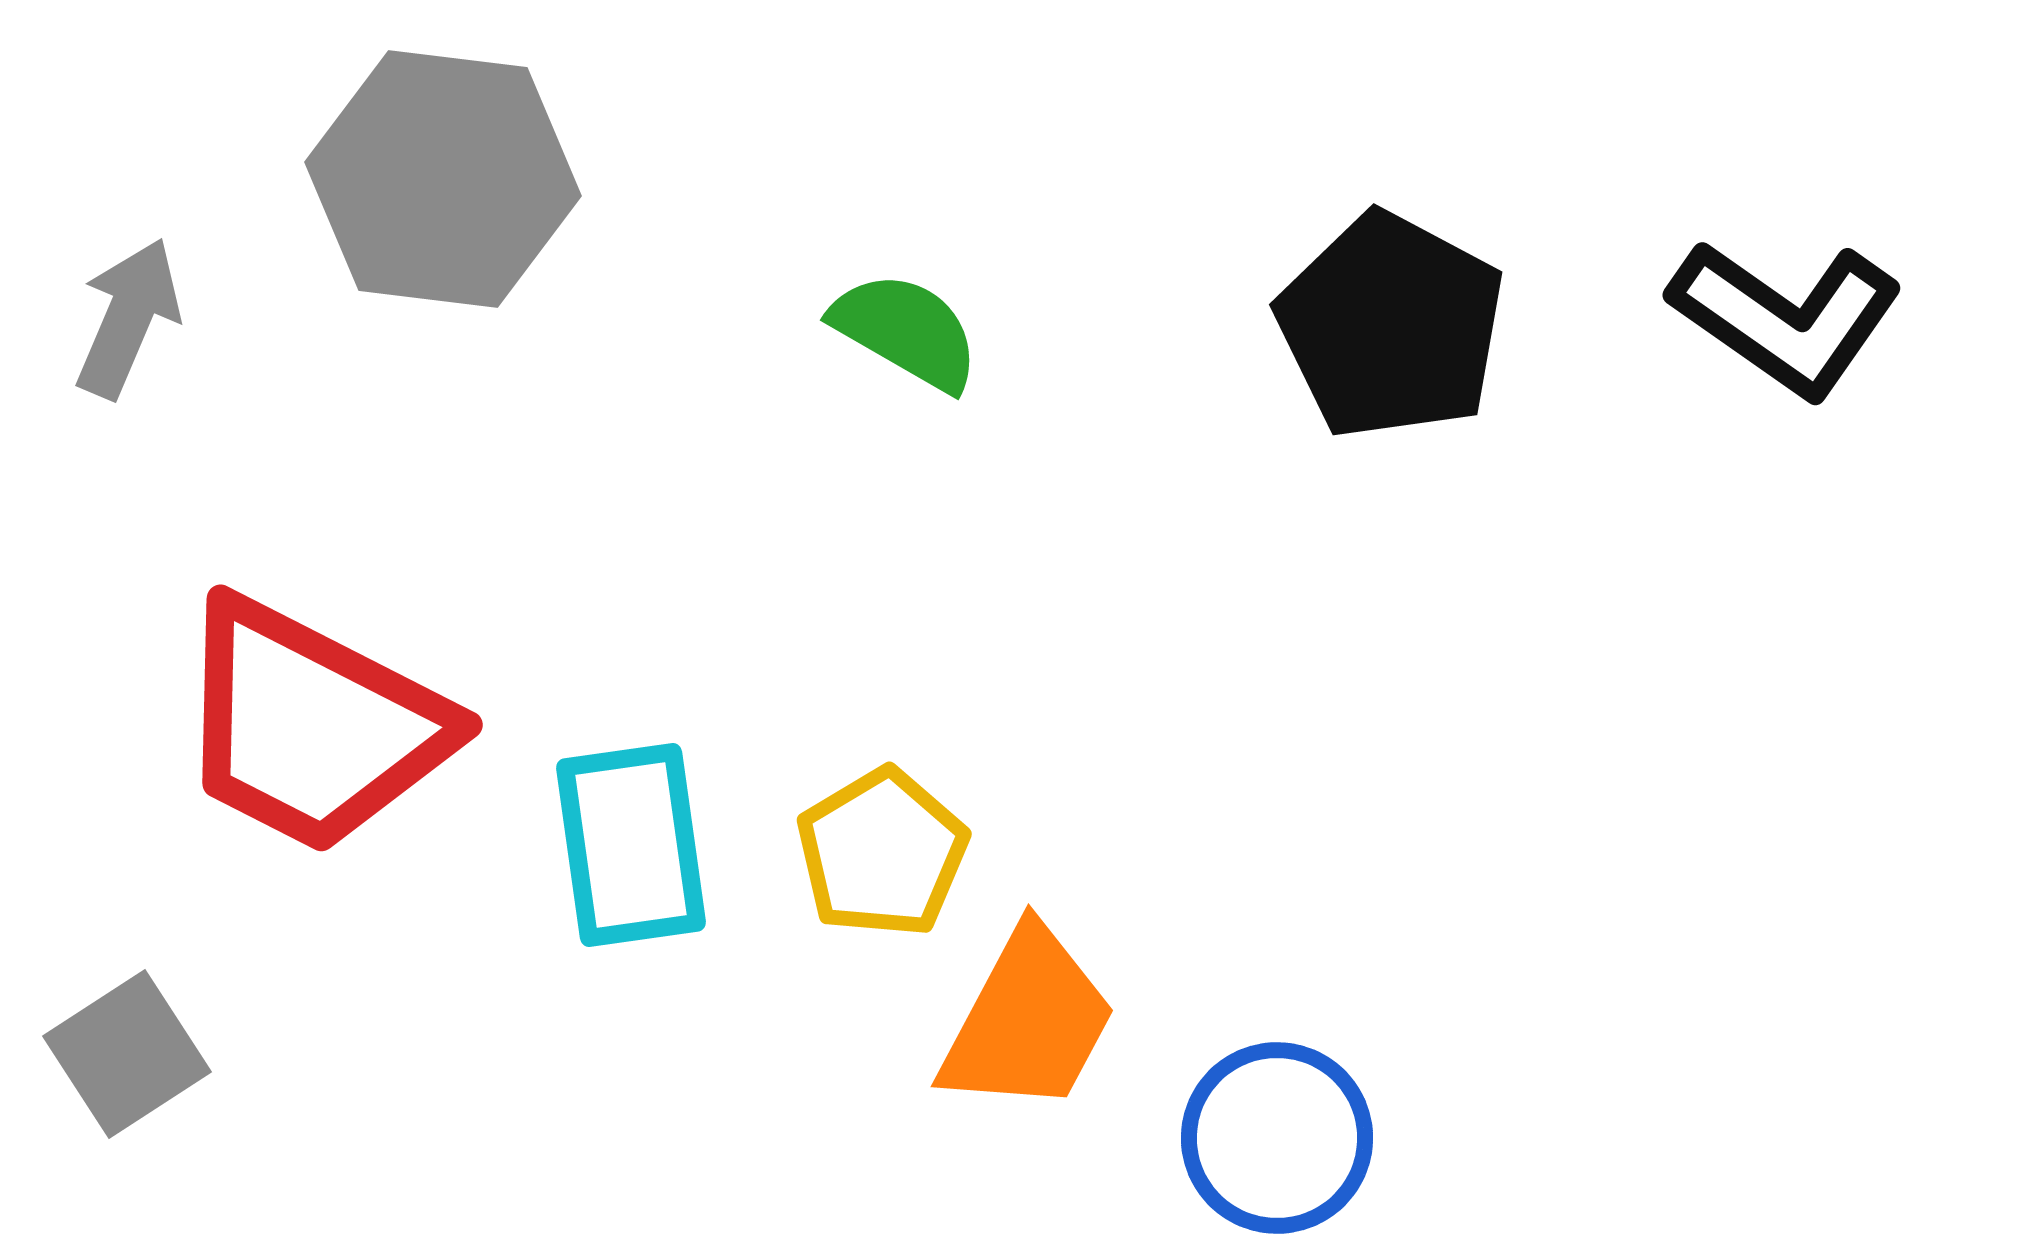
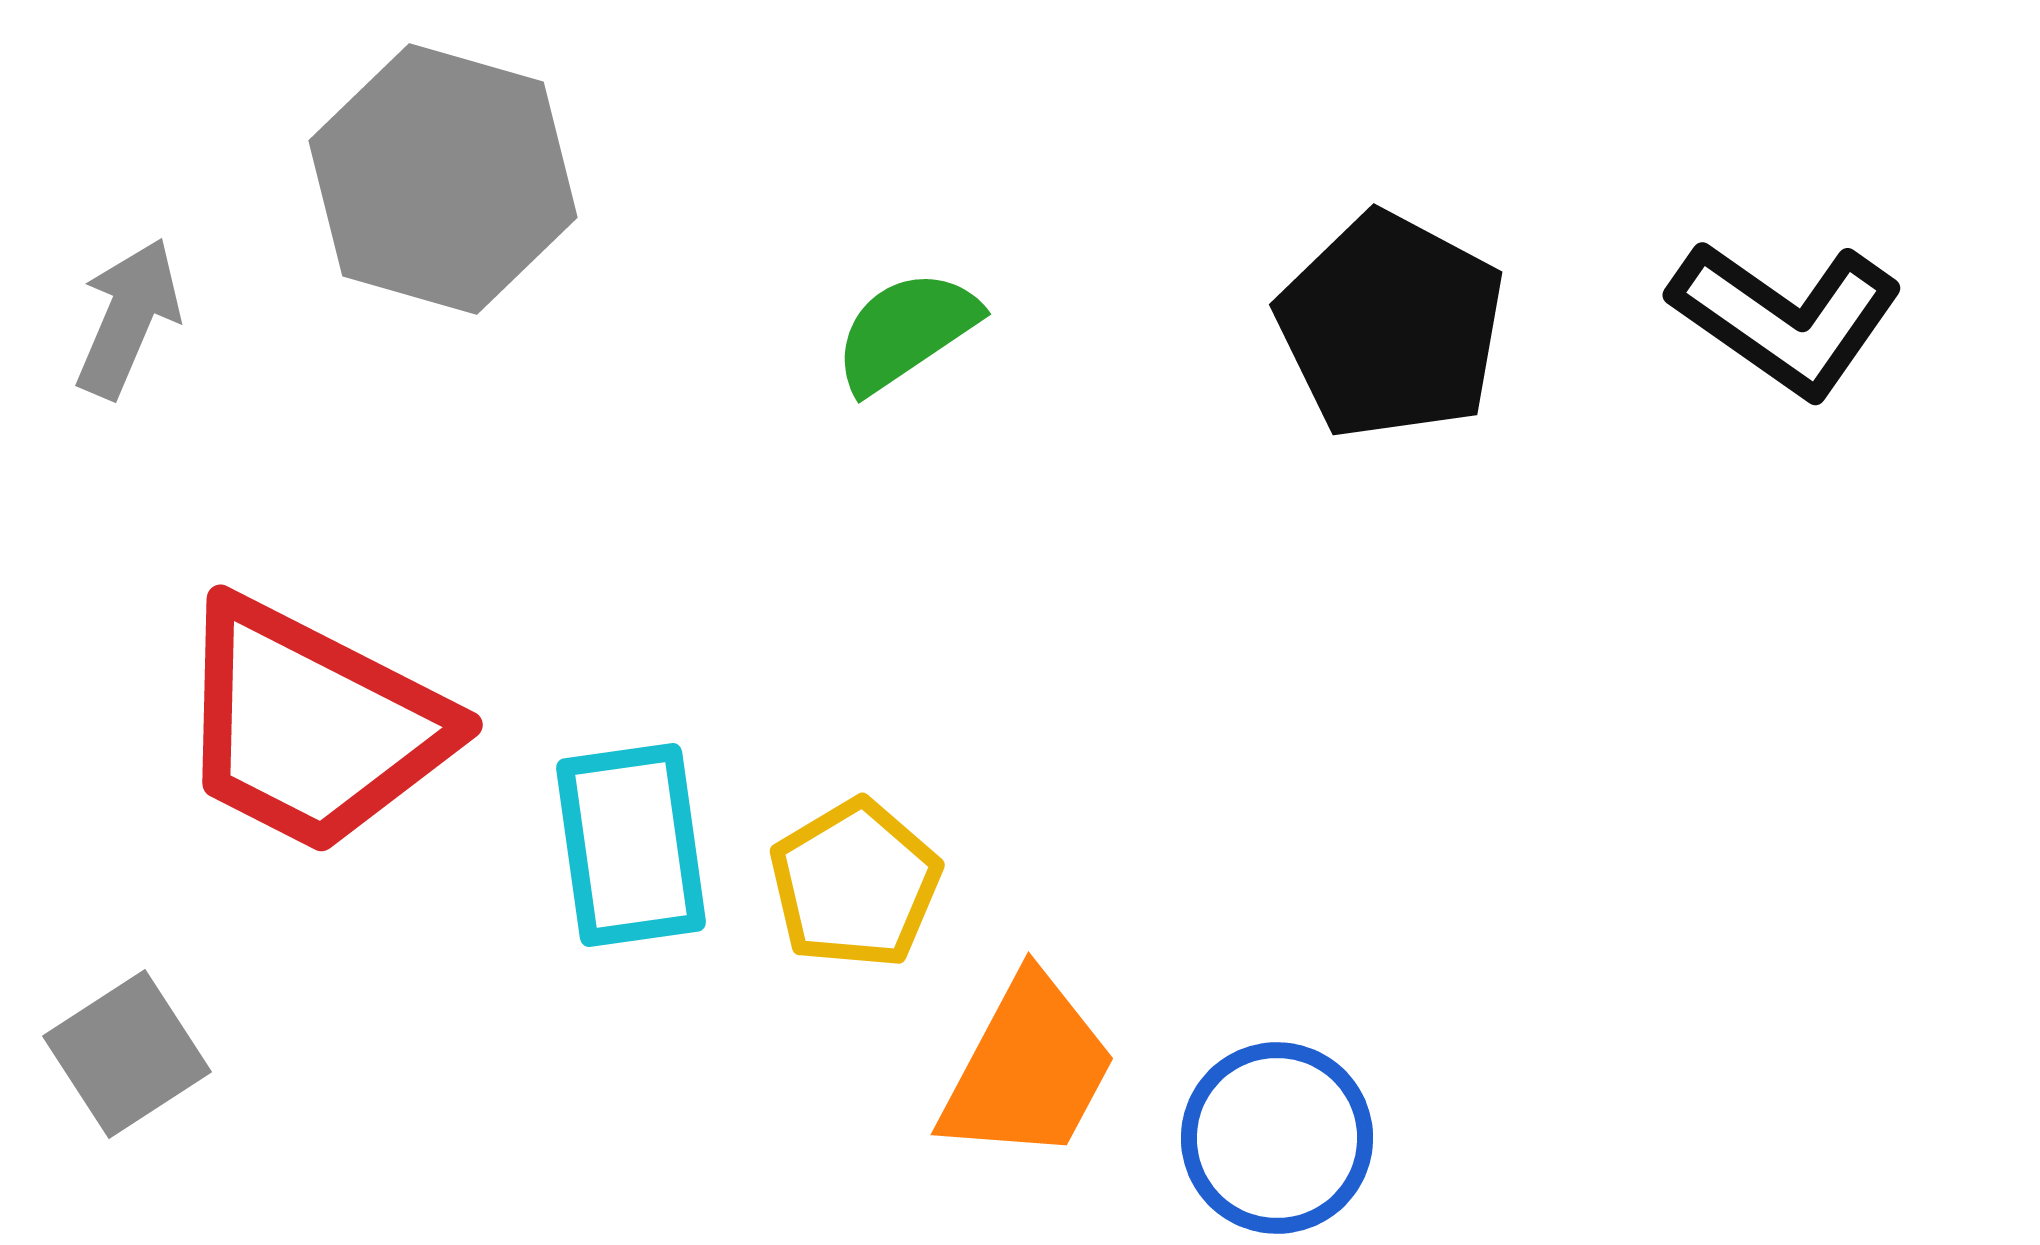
gray hexagon: rotated 9 degrees clockwise
green semicircle: rotated 64 degrees counterclockwise
yellow pentagon: moved 27 px left, 31 px down
orange trapezoid: moved 48 px down
